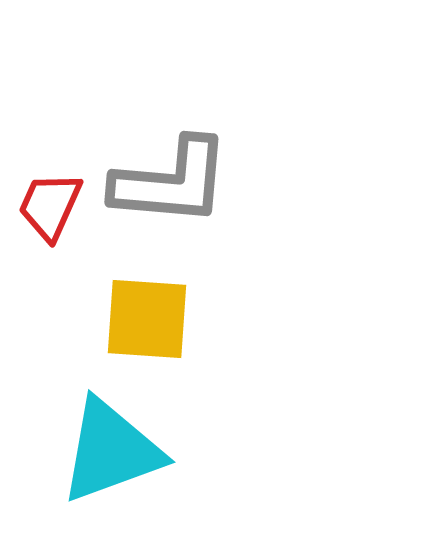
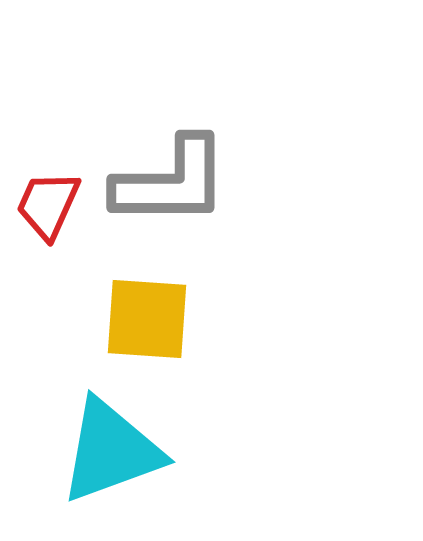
gray L-shape: rotated 5 degrees counterclockwise
red trapezoid: moved 2 px left, 1 px up
